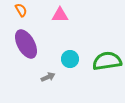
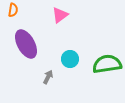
orange semicircle: moved 8 px left; rotated 40 degrees clockwise
pink triangle: rotated 36 degrees counterclockwise
green semicircle: moved 3 px down
gray arrow: rotated 40 degrees counterclockwise
